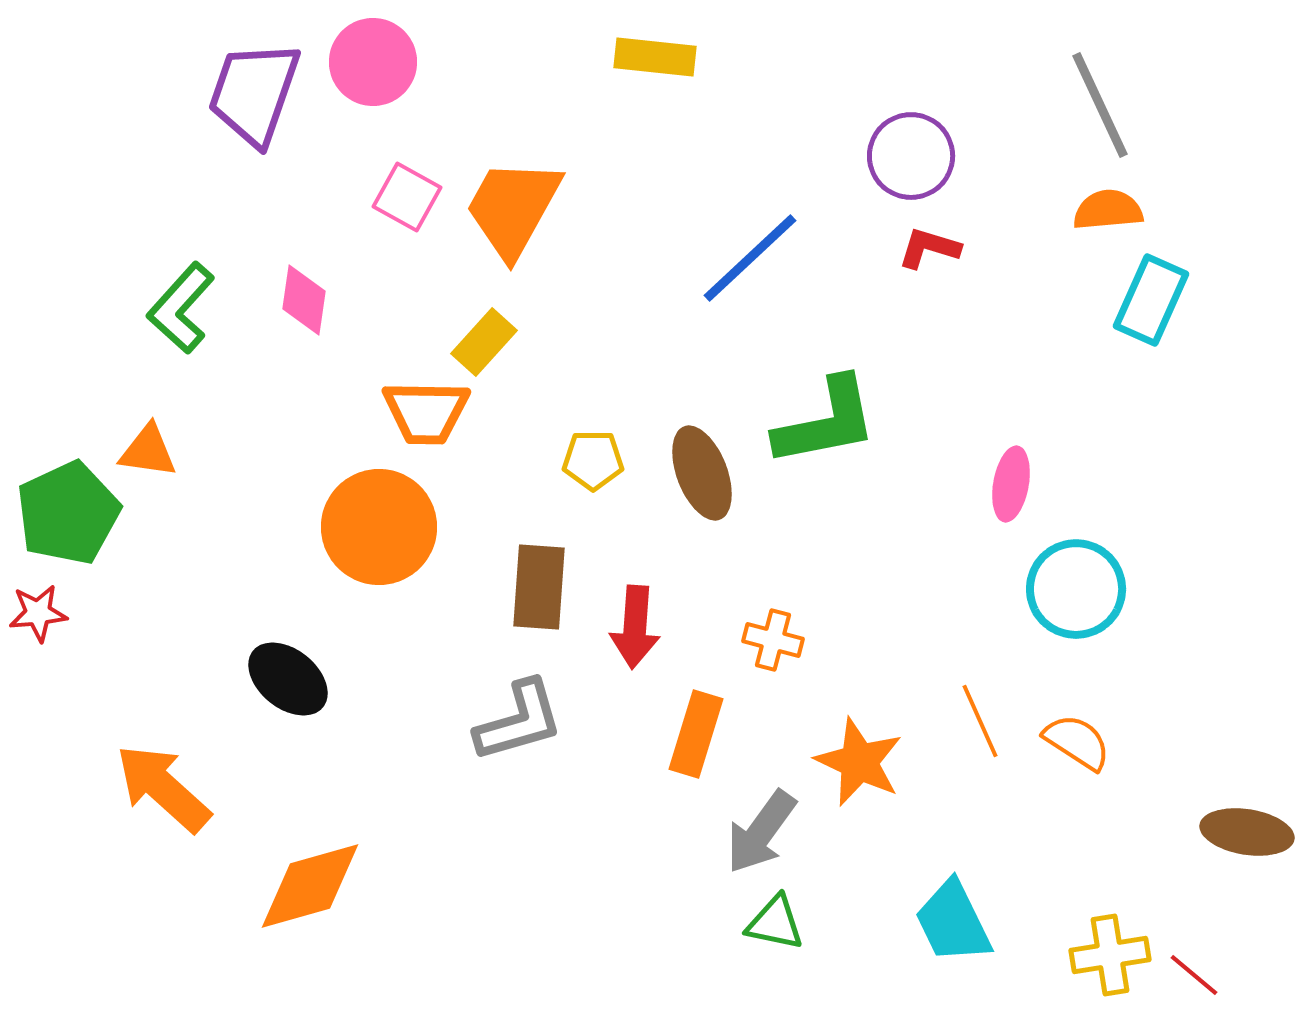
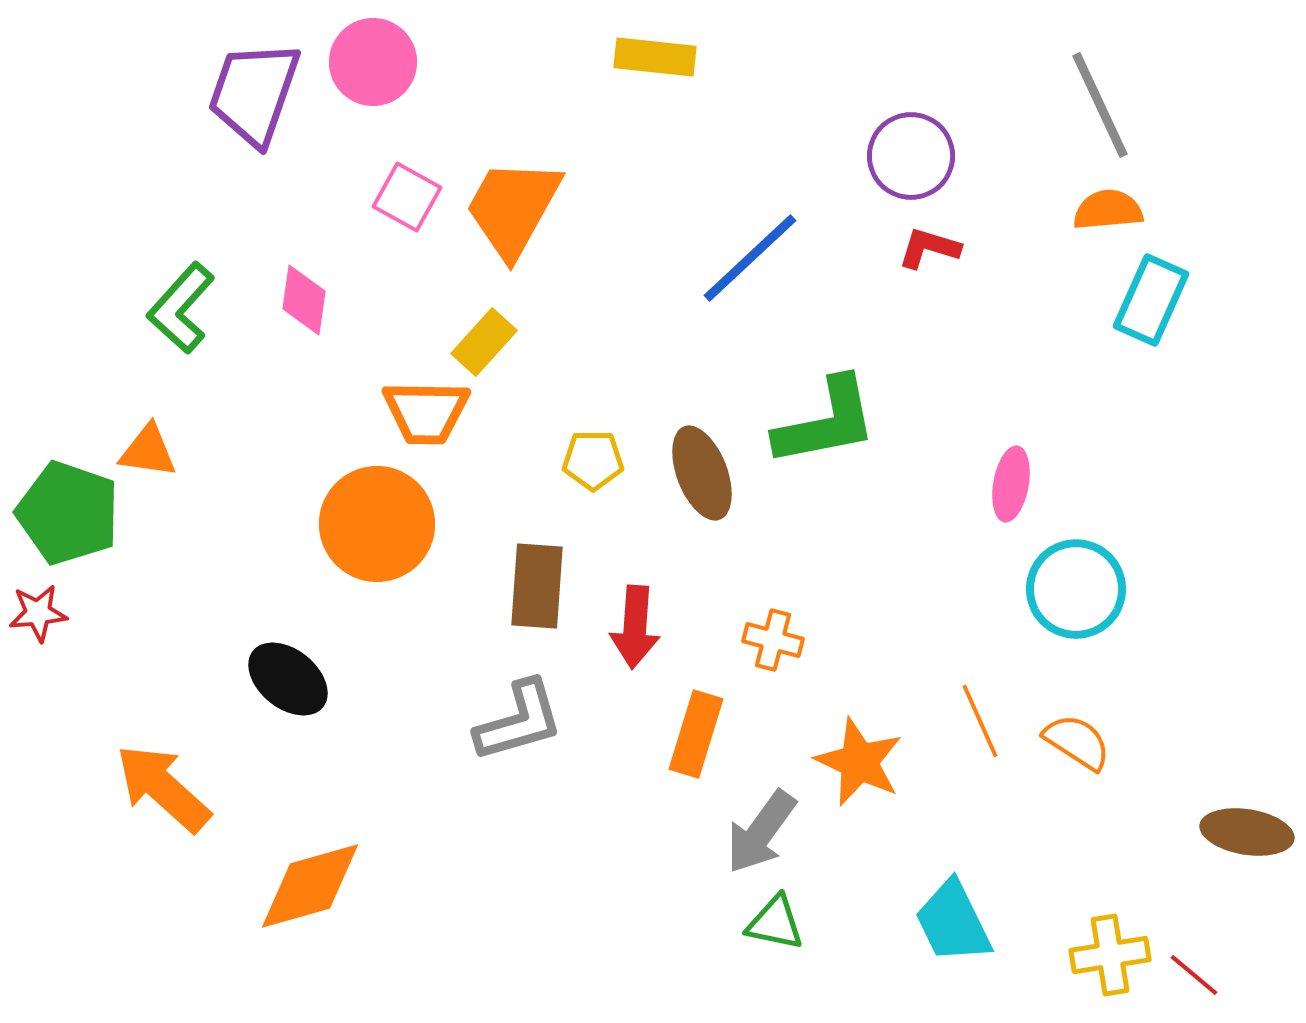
green pentagon at (68, 513): rotated 28 degrees counterclockwise
orange circle at (379, 527): moved 2 px left, 3 px up
brown rectangle at (539, 587): moved 2 px left, 1 px up
